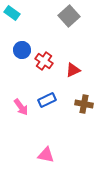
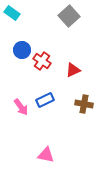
red cross: moved 2 px left
blue rectangle: moved 2 px left
